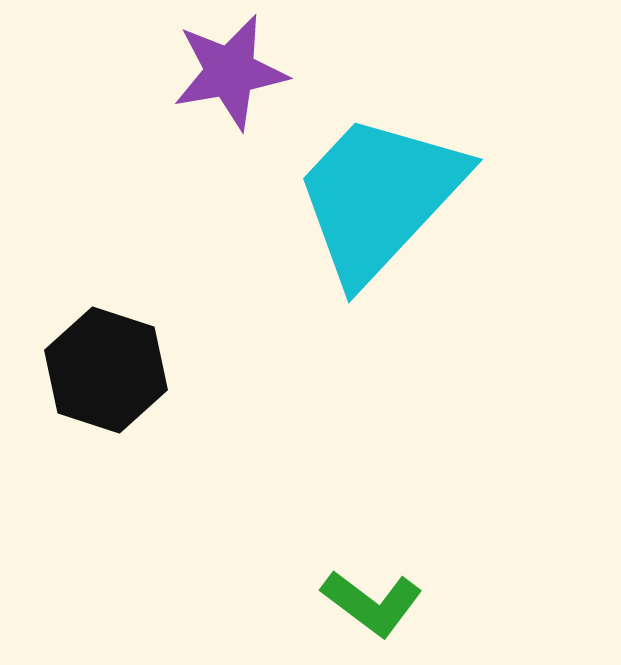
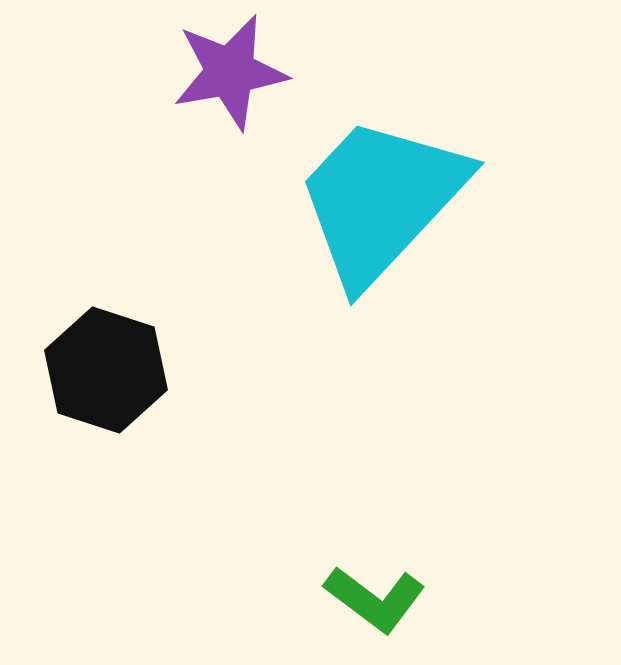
cyan trapezoid: moved 2 px right, 3 px down
green L-shape: moved 3 px right, 4 px up
